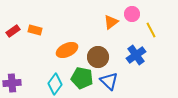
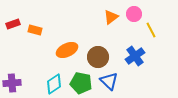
pink circle: moved 2 px right
orange triangle: moved 5 px up
red rectangle: moved 7 px up; rotated 16 degrees clockwise
blue cross: moved 1 px left, 1 px down
green pentagon: moved 1 px left, 5 px down
cyan diamond: moved 1 px left; rotated 20 degrees clockwise
